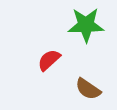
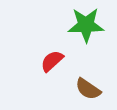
red semicircle: moved 3 px right, 1 px down
